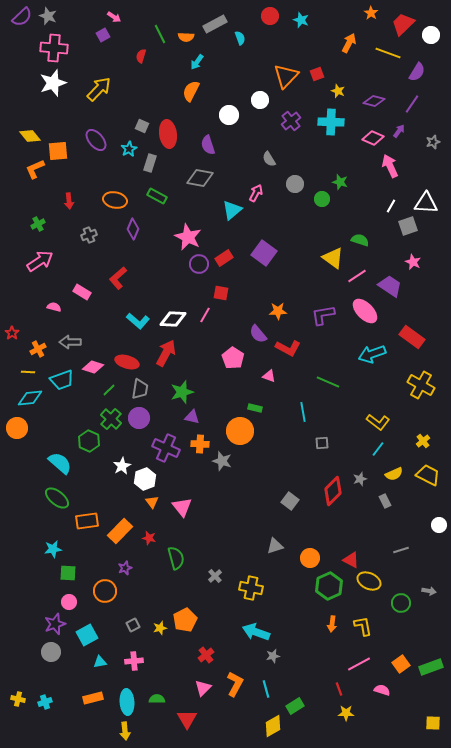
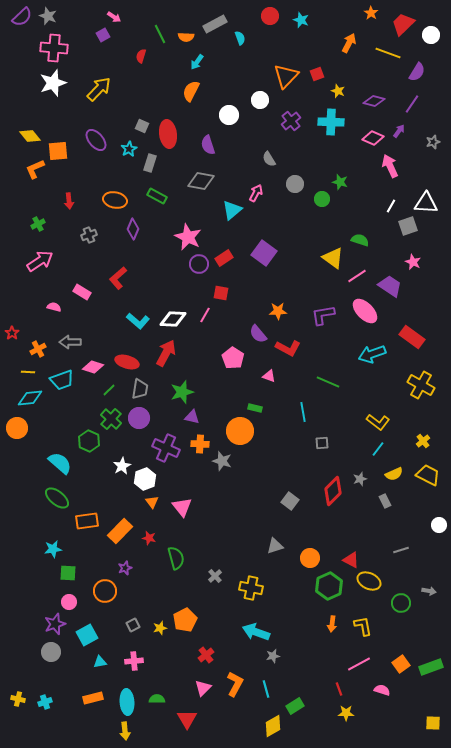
gray diamond at (200, 178): moved 1 px right, 3 px down
